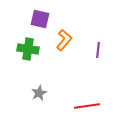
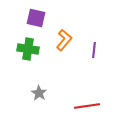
purple square: moved 4 px left, 1 px up
purple line: moved 4 px left
gray star: rotated 14 degrees counterclockwise
